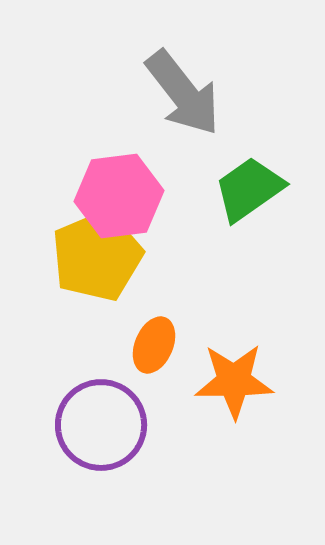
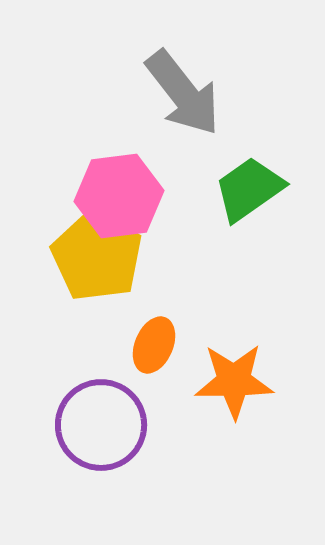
yellow pentagon: rotated 20 degrees counterclockwise
